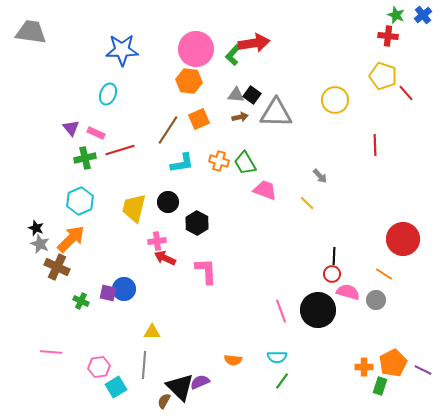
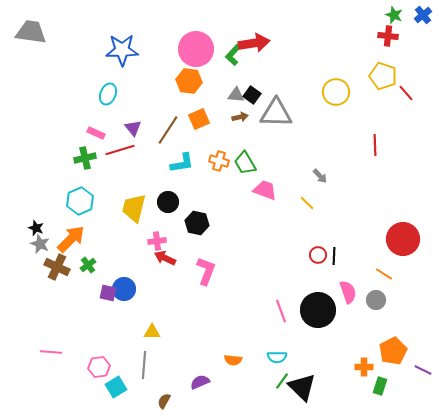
green star at (396, 15): moved 2 px left
yellow circle at (335, 100): moved 1 px right, 8 px up
purple triangle at (71, 128): moved 62 px right
black hexagon at (197, 223): rotated 15 degrees counterclockwise
pink L-shape at (206, 271): rotated 24 degrees clockwise
red circle at (332, 274): moved 14 px left, 19 px up
pink semicircle at (348, 292): rotated 55 degrees clockwise
green cross at (81, 301): moved 7 px right, 36 px up; rotated 28 degrees clockwise
orange pentagon at (393, 363): moved 12 px up
black triangle at (180, 387): moved 122 px right
